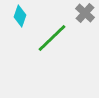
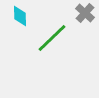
cyan diamond: rotated 20 degrees counterclockwise
